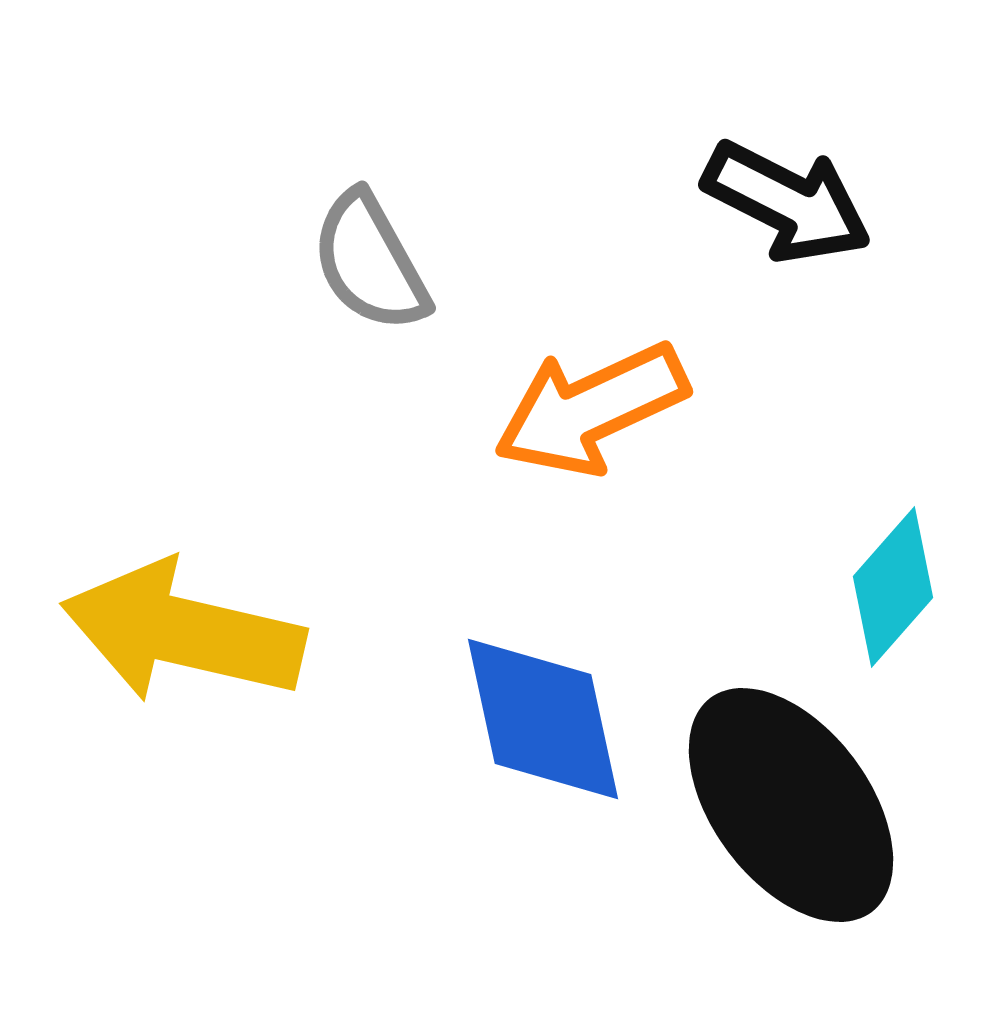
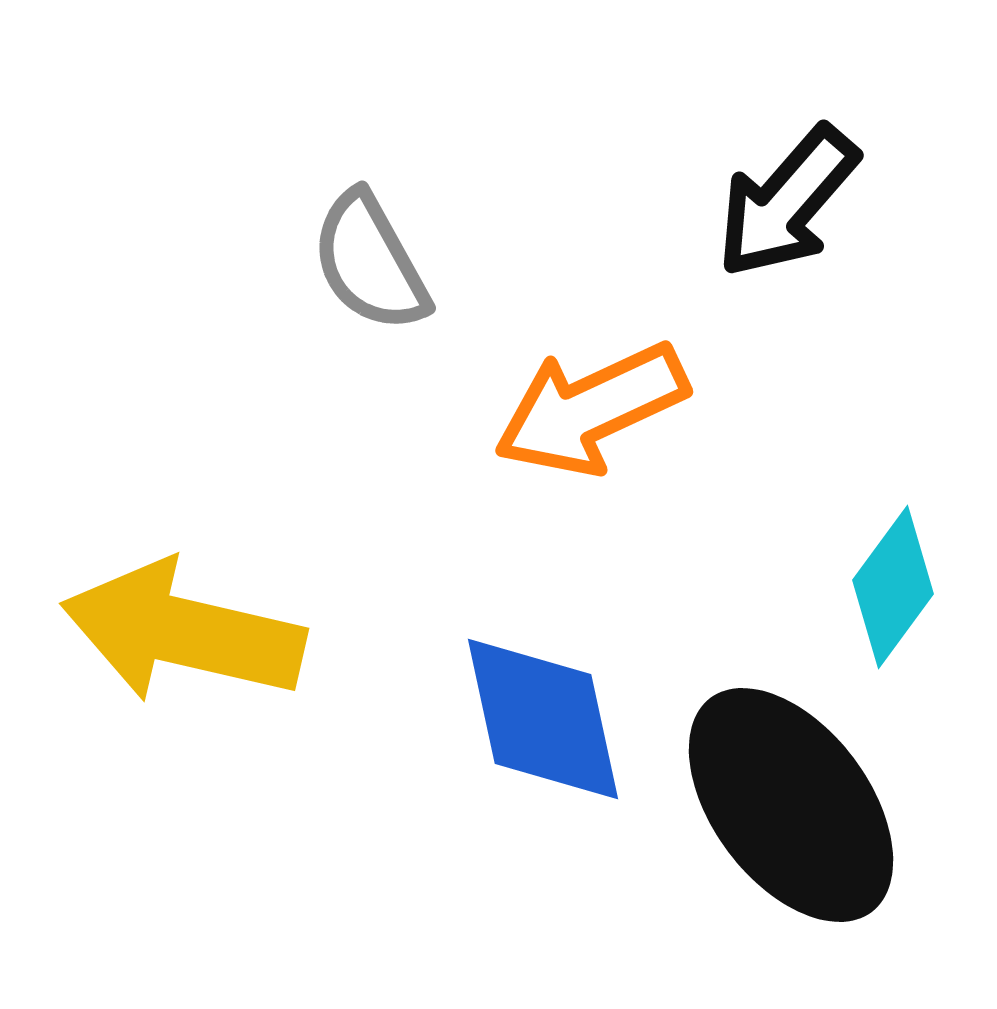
black arrow: rotated 104 degrees clockwise
cyan diamond: rotated 5 degrees counterclockwise
